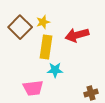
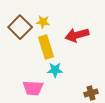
yellow star: rotated 24 degrees clockwise
yellow rectangle: rotated 25 degrees counterclockwise
pink trapezoid: rotated 10 degrees clockwise
